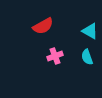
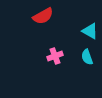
red semicircle: moved 10 px up
